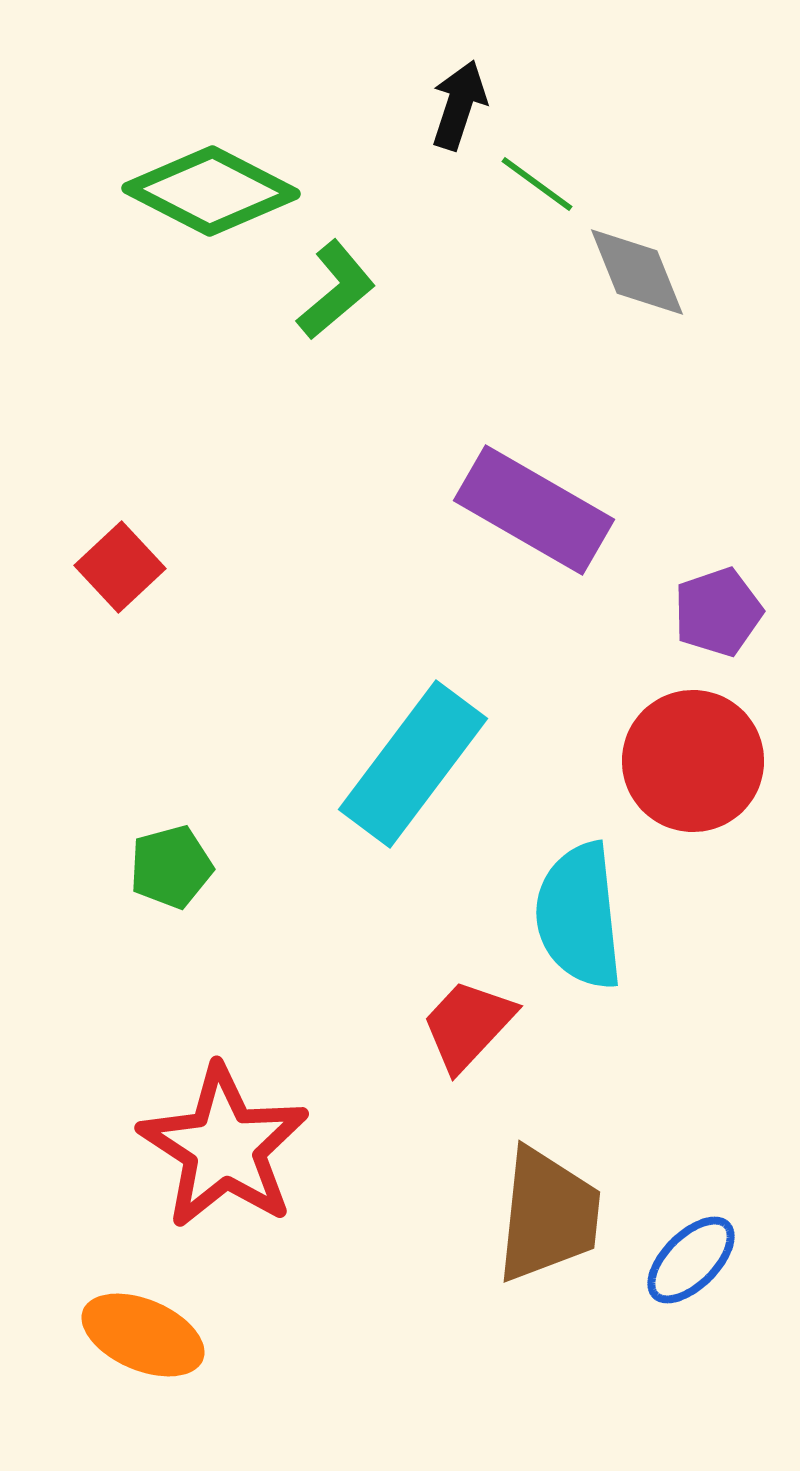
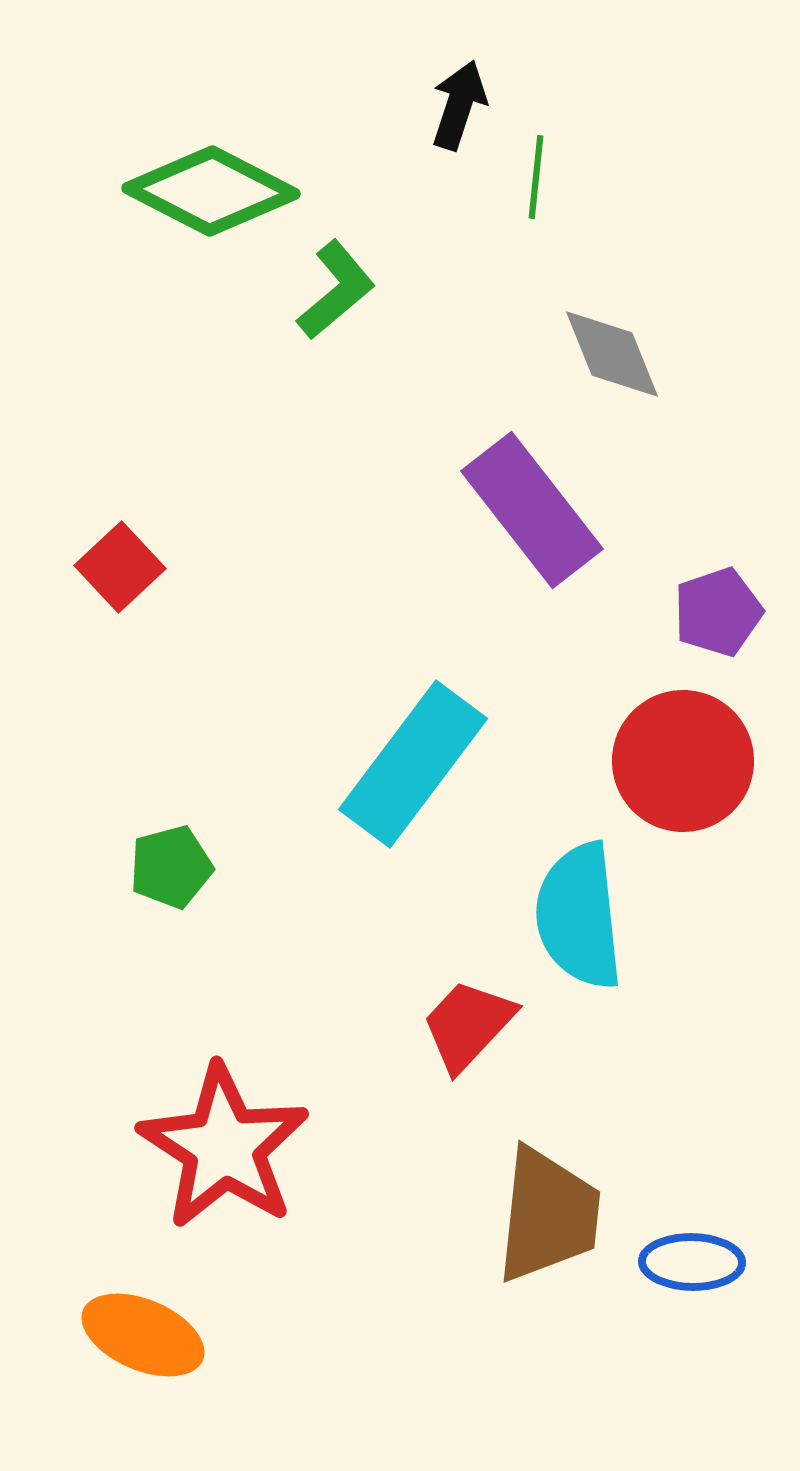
green line: moved 1 px left, 7 px up; rotated 60 degrees clockwise
gray diamond: moved 25 px left, 82 px down
purple rectangle: moved 2 px left; rotated 22 degrees clockwise
red circle: moved 10 px left
blue ellipse: moved 1 px right, 2 px down; rotated 46 degrees clockwise
